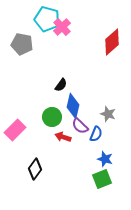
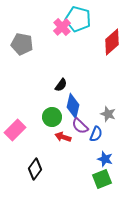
cyan pentagon: moved 31 px right
